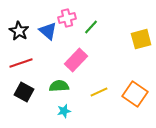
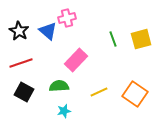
green line: moved 22 px right, 12 px down; rotated 63 degrees counterclockwise
